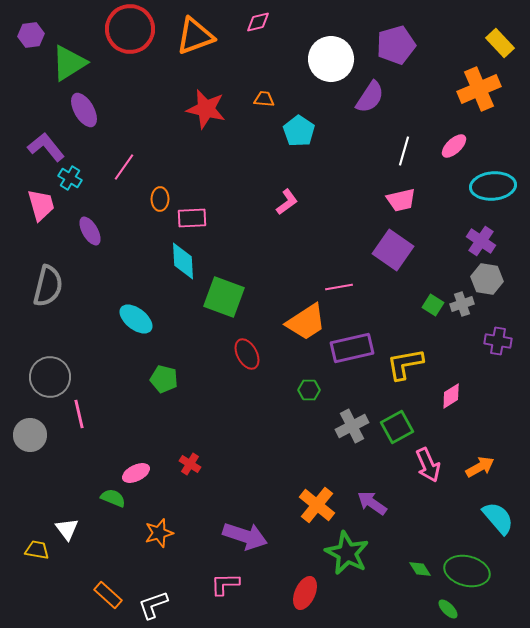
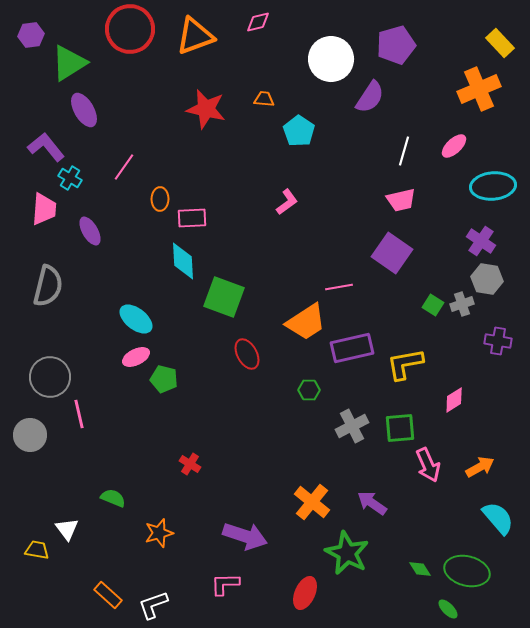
pink trapezoid at (41, 205): moved 3 px right, 4 px down; rotated 20 degrees clockwise
purple square at (393, 250): moved 1 px left, 3 px down
pink diamond at (451, 396): moved 3 px right, 4 px down
green square at (397, 427): moved 3 px right, 1 px down; rotated 24 degrees clockwise
pink ellipse at (136, 473): moved 116 px up
orange cross at (317, 505): moved 5 px left, 3 px up
